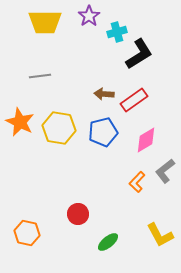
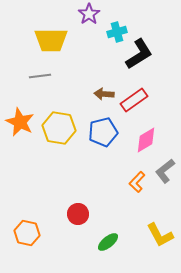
purple star: moved 2 px up
yellow trapezoid: moved 6 px right, 18 px down
